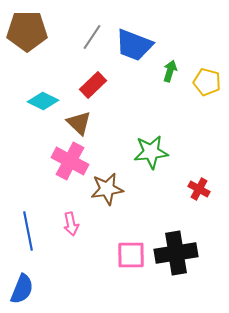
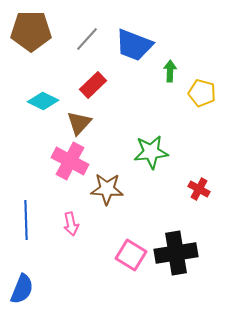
brown pentagon: moved 4 px right
gray line: moved 5 px left, 2 px down; rotated 8 degrees clockwise
green arrow: rotated 15 degrees counterclockwise
yellow pentagon: moved 5 px left, 11 px down
brown triangle: rotated 28 degrees clockwise
brown star: rotated 12 degrees clockwise
blue line: moved 2 px left, 11 px up; rotated 9 degrees clockwise
pink square: rotated 32 degrees clockwise
